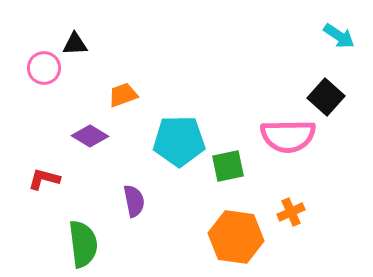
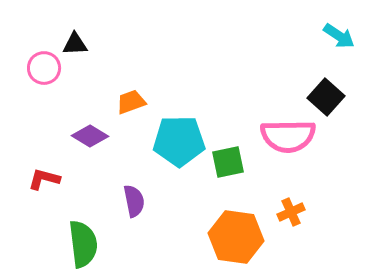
orange trapezoid: moved 8 px right, 7 px down
green square: moved 4 px up
